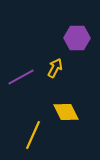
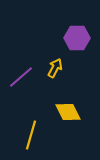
purple line: rotated 12 degrees counterclockwise
yellow diamond: moved 2 px right
yellow line: moved 2 px left; rotated 8 degrees counterclockwise
